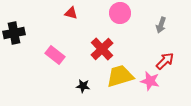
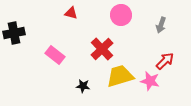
pink circle: moved 1 px right, 2 px down
